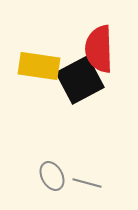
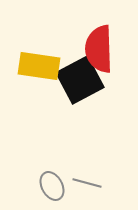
gray ellipse: moved 10 px down
